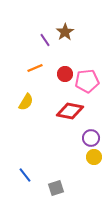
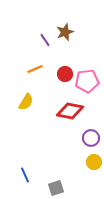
brown star: rotated 12 degrees clockwise
orange line: moved 1 px down
yellow circle: moved 5 px down
blue line: rotated 14 degrees clockwise
